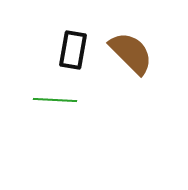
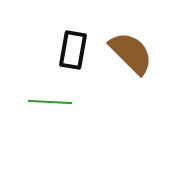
green line: moved 5 px left, 2 px down
